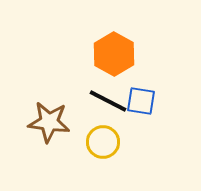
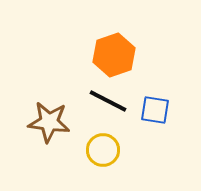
orange hexagon: moved 1 px down; rotated 12 degrees clockwise
blue square: moved 14 px right, 9 px down
yellow circle: moved 8 px down
